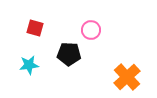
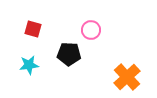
red square: moved 2 px left, 1 px down
